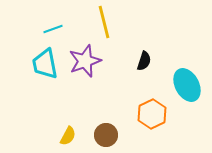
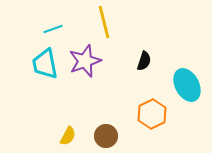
brown circle: moved 1 px down
